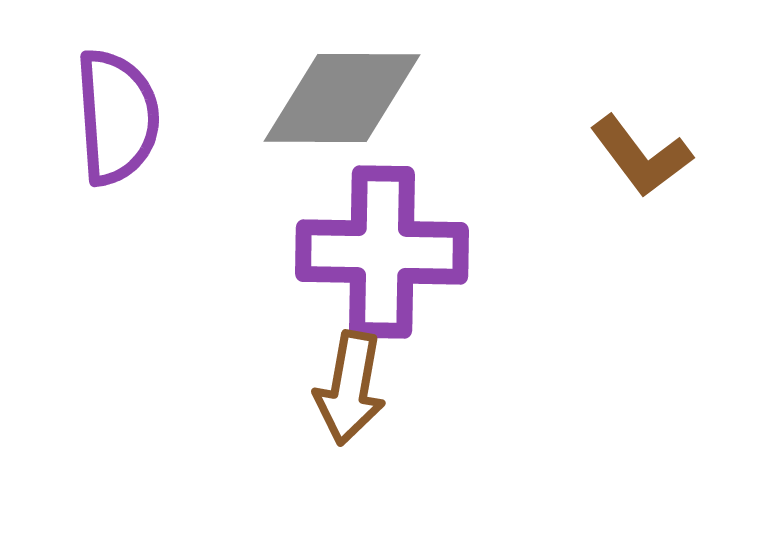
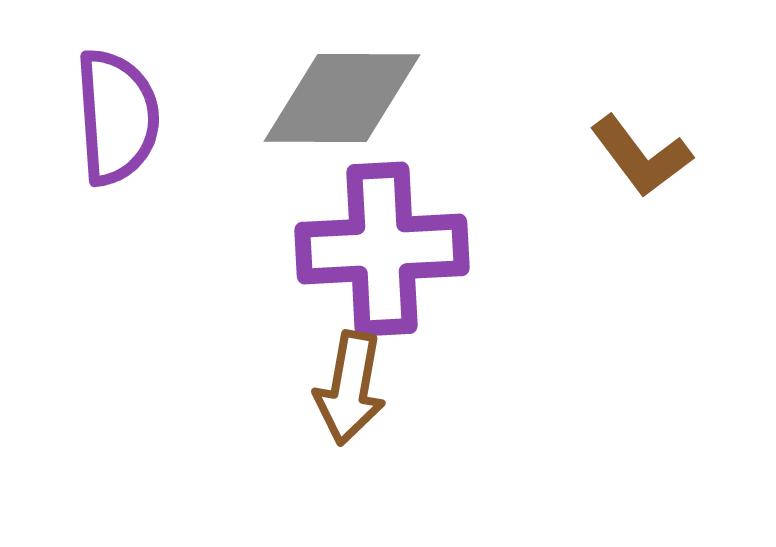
purple cross: moved 3 px up; rotated 4 degrees counterclockwise
